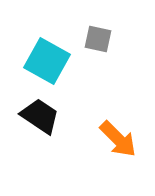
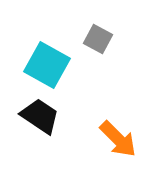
gray square: rotated 16 degrees clockwise
cyan square: moved 4 px down
